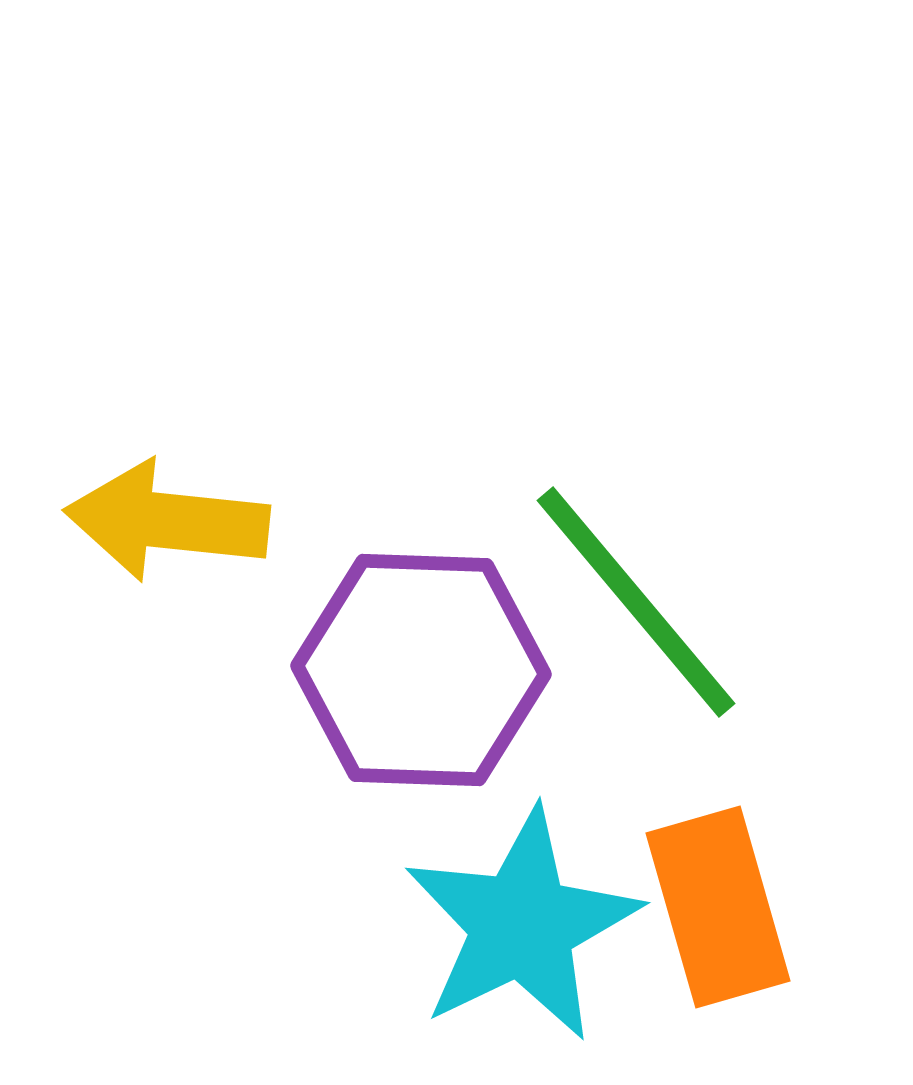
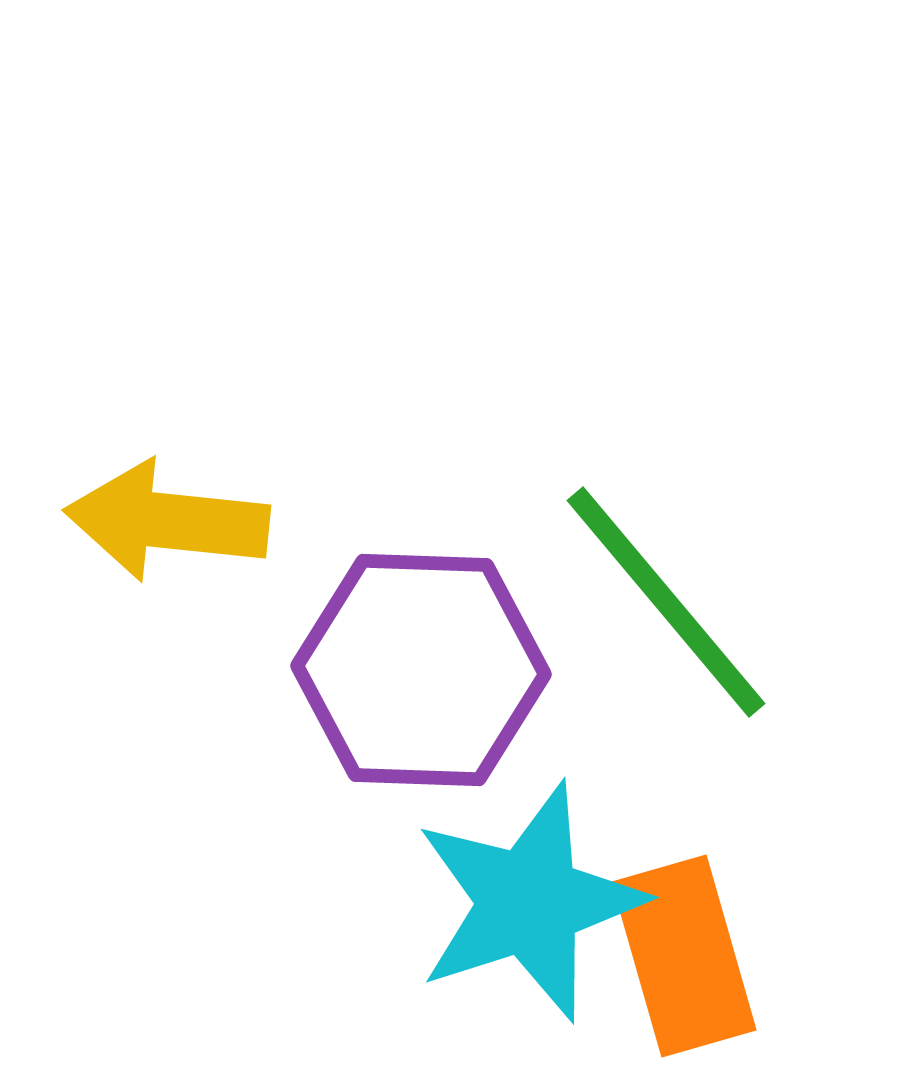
green line: moved 30 px right
orange rectangle: moved 34 px left, 49 px down
cyan star: moved 7 px right, 23 px up; rotated 8 degrees clockwise
